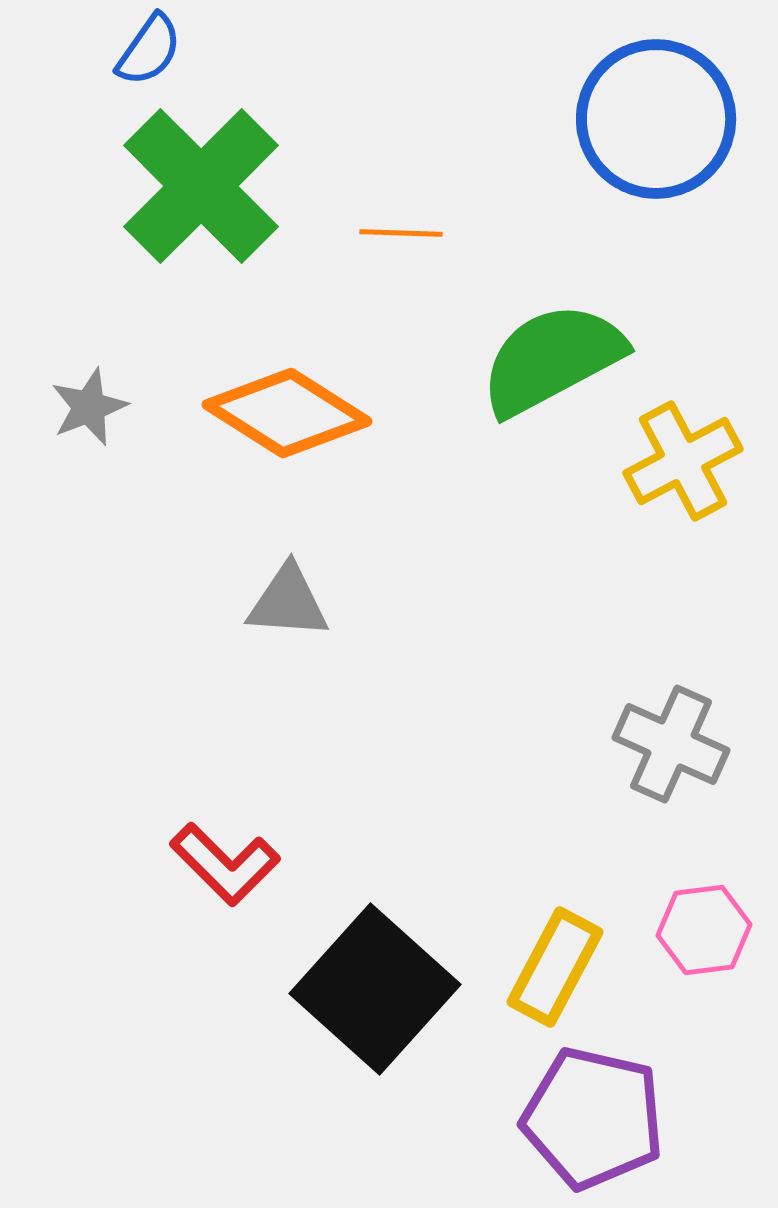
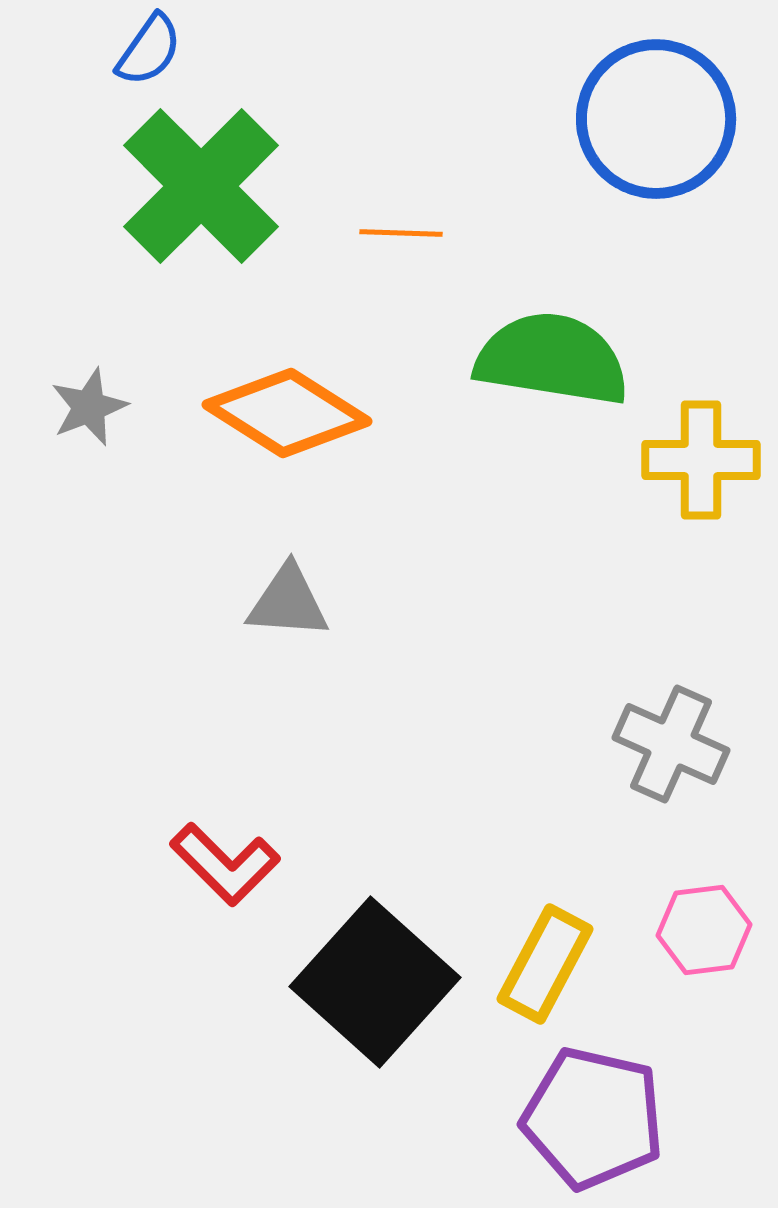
green semicircle: rotated 37 degrees clockwise
yellow cross: moved 18 px right, 1 px up; rotated 28 degrees clockwise
yellow rectangle: moved 10 px left, 3 px up
black square: moved 7 px up
